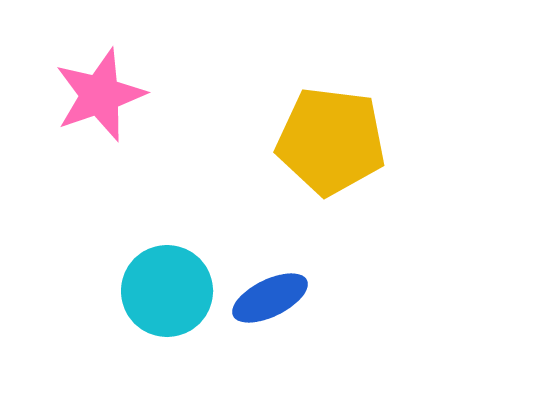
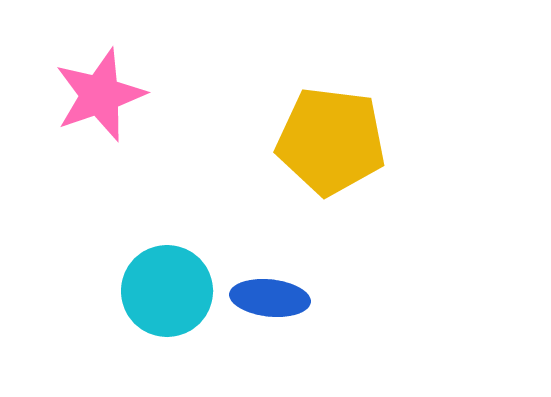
blue ellipse: rotated 32 degrees clockwise
